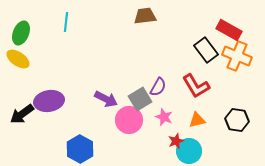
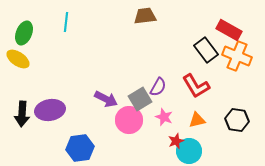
green ellipse: moved 3 px right
purple ellipse: moved 1 px right, 9 px down
black arrow: rotated 50 degrees counterclockwise
blue hexagon: moved 1 px up; rotated 24 degrees clockwise
